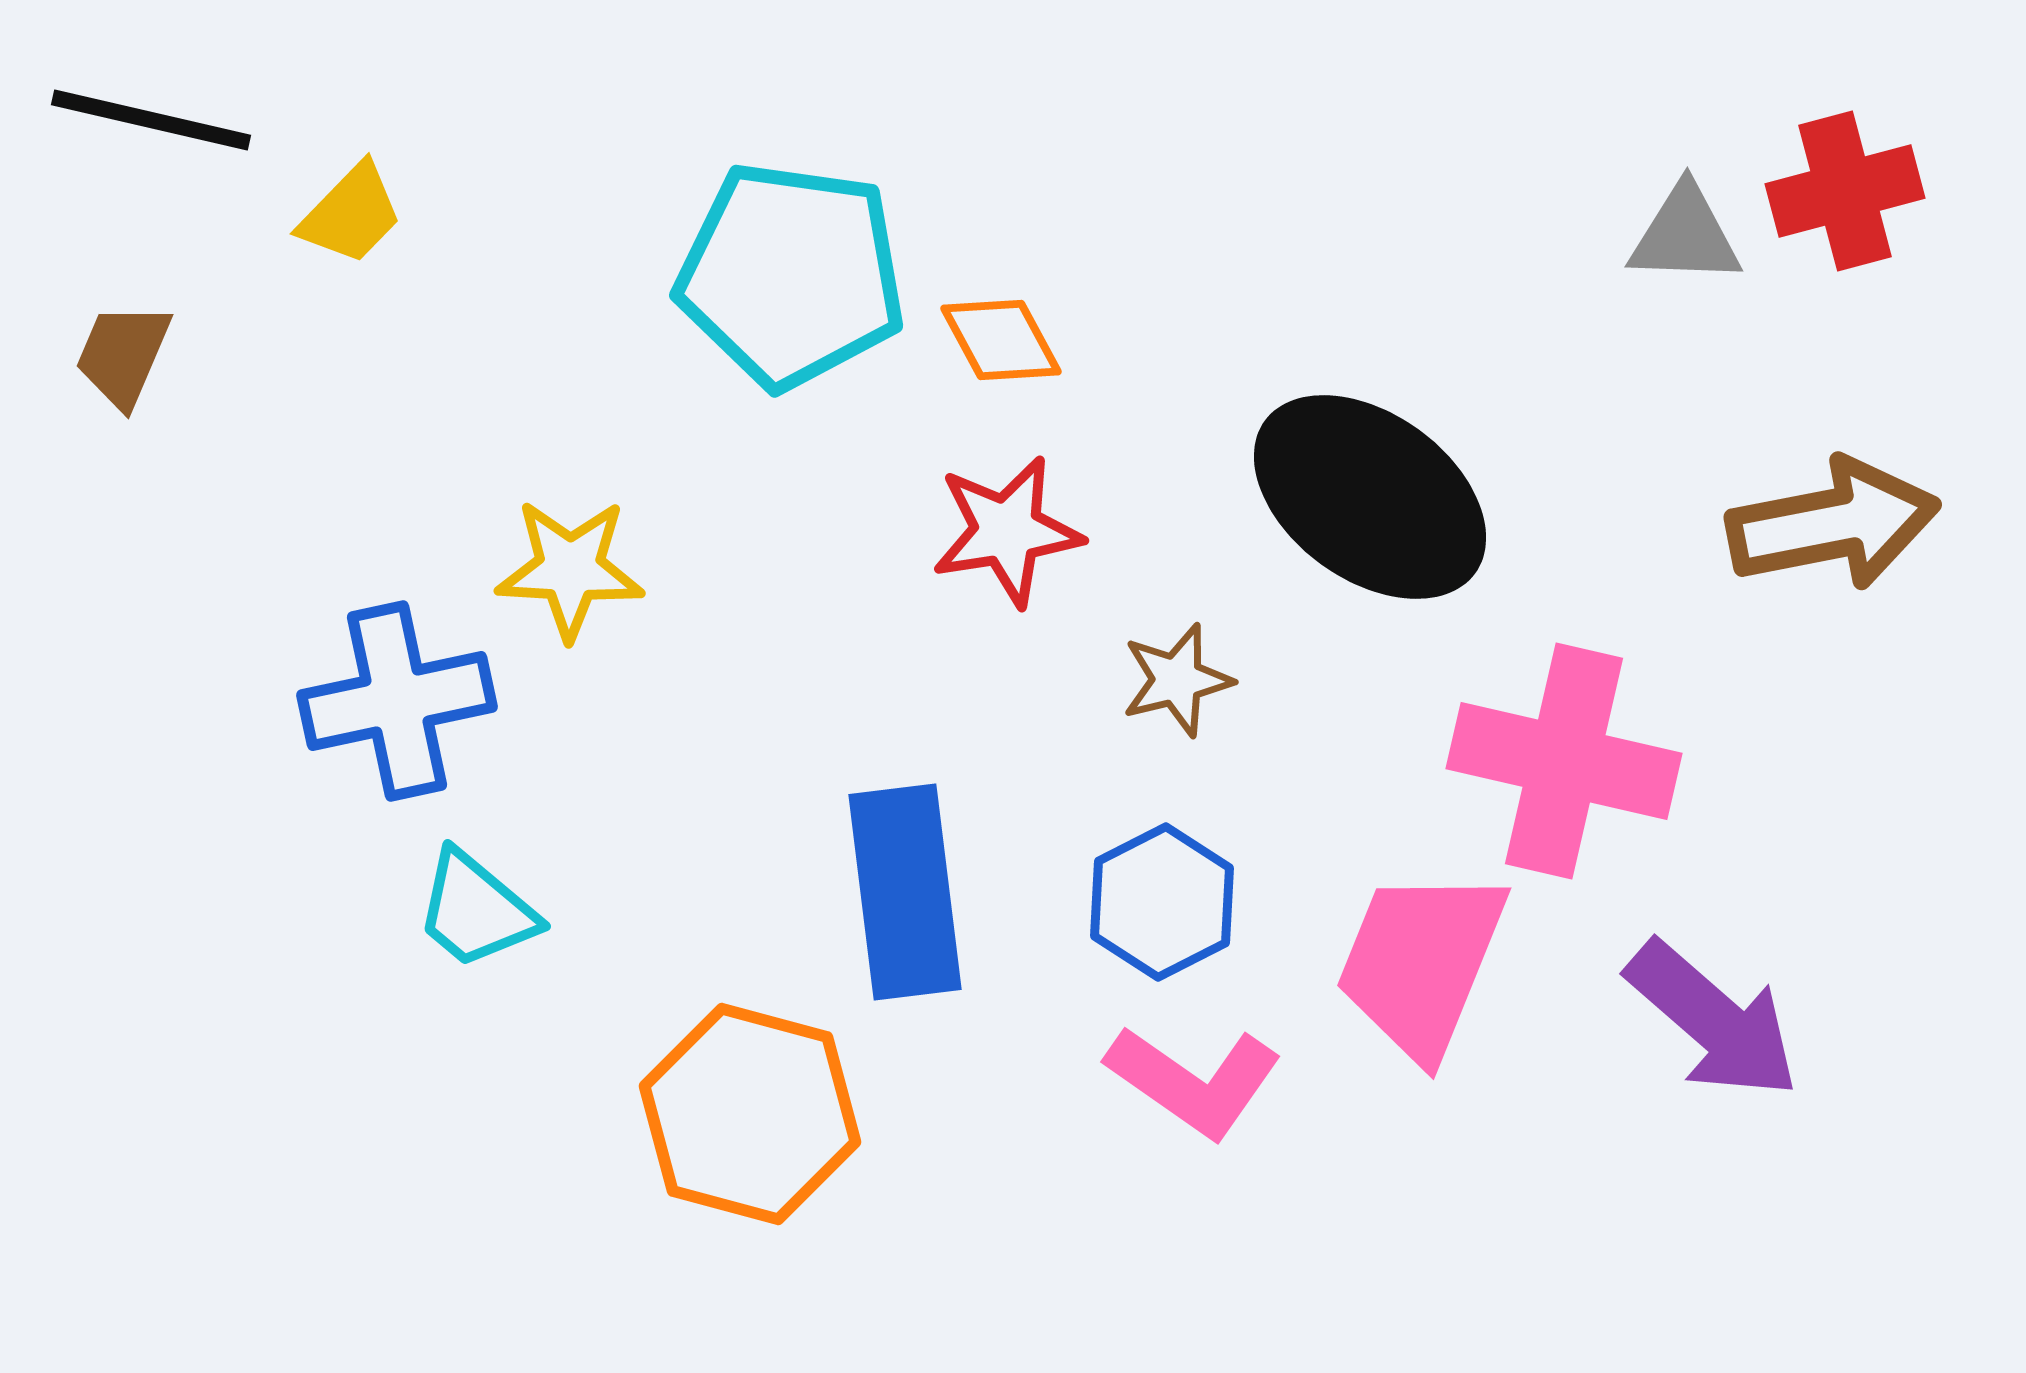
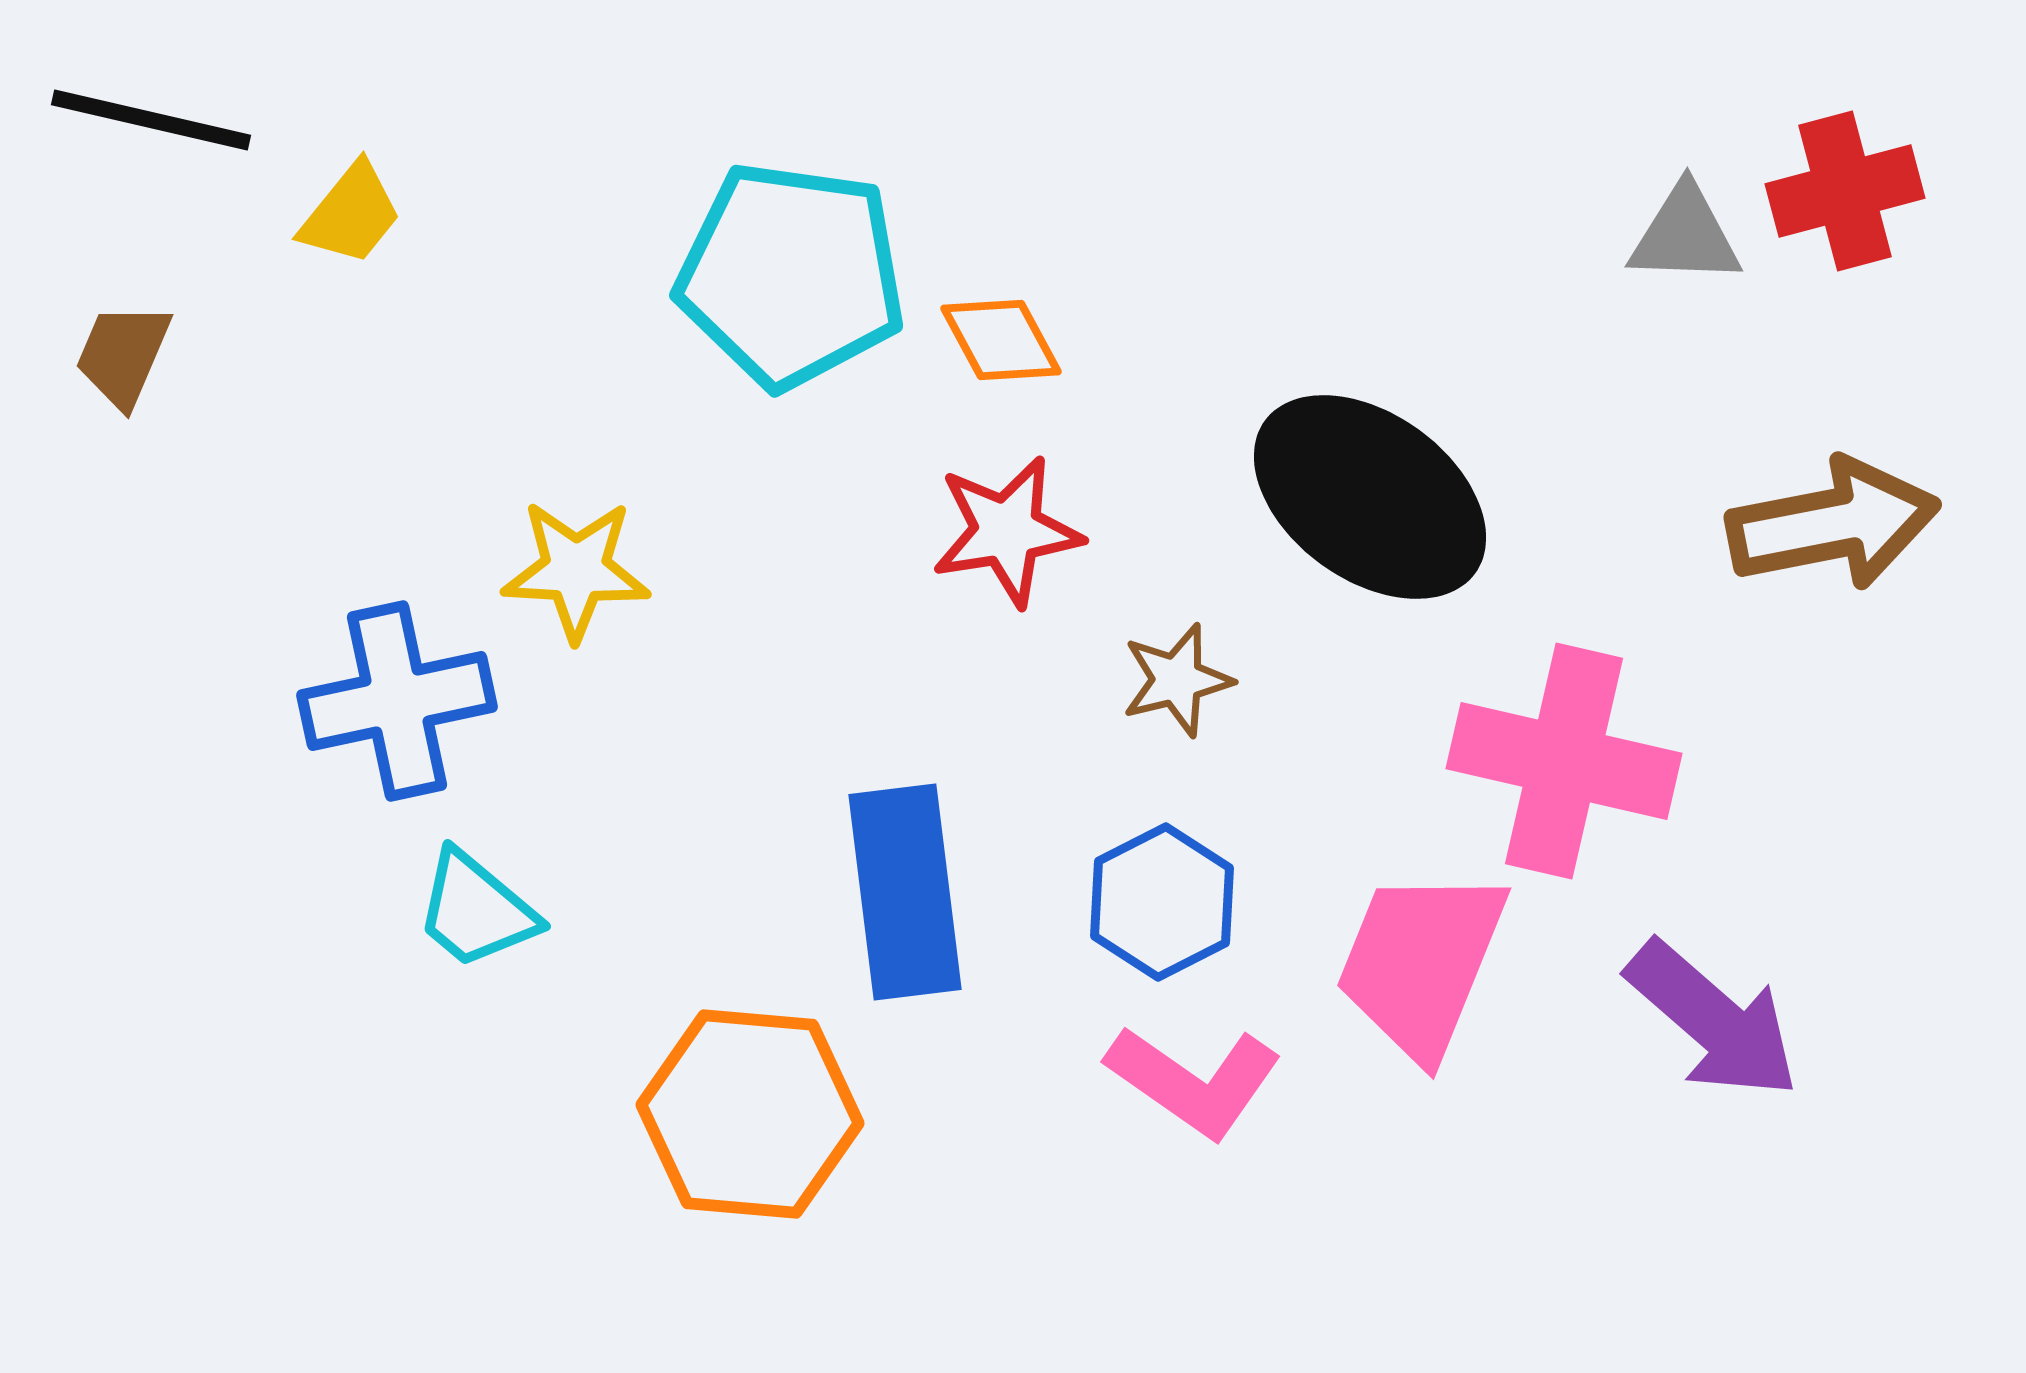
yellow trapezoid: rotated 5 degrees counterclockwise
yellow star: moved 6 px right, 1 px down
orange hexagon: rotated 10 degrees counterclockwise
